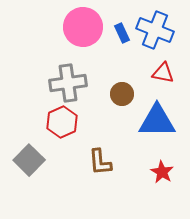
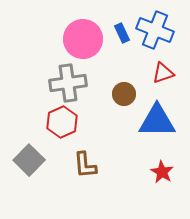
pink circle: moved 12 px down
red triangle: rotated 30 degrees counterclockwise
brown circle: moved 2 px right
brown L-shape: moved 15 px left, 3 px down
